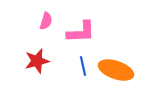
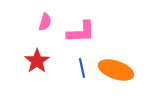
pink semicircle: moved 1 px left, 1 px down
red star: rotated 20 degrees counterclockwise
blue line: moved 1 px left, 2 px down
